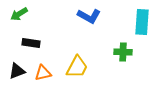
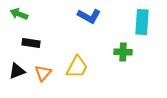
green arrow: rotated 54 degrees clockwise
orange triangle: rotated 36 degrees counterclockwise
